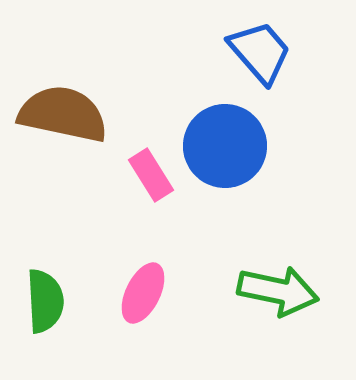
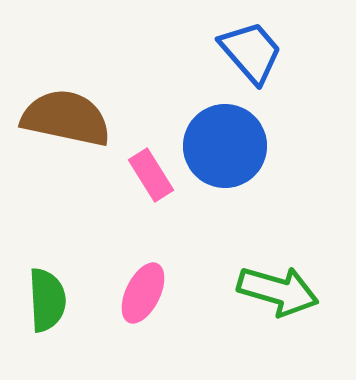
blue trapezoid: moved 9 px left
brown semicircle: moved 3 px right, 4 px down
green arrow: rotated 4 degrees clockwise
green semicircle: moved 2 px right, 1 px up
